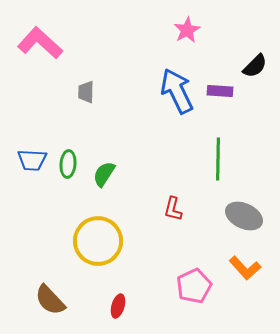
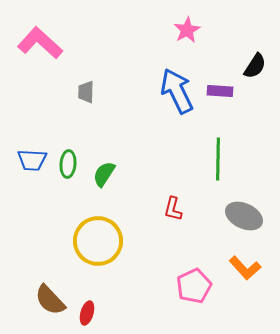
black semicircle: rotated 12 degrees counterclockwise
red ellipse: moved 31 px left, 7 px down
